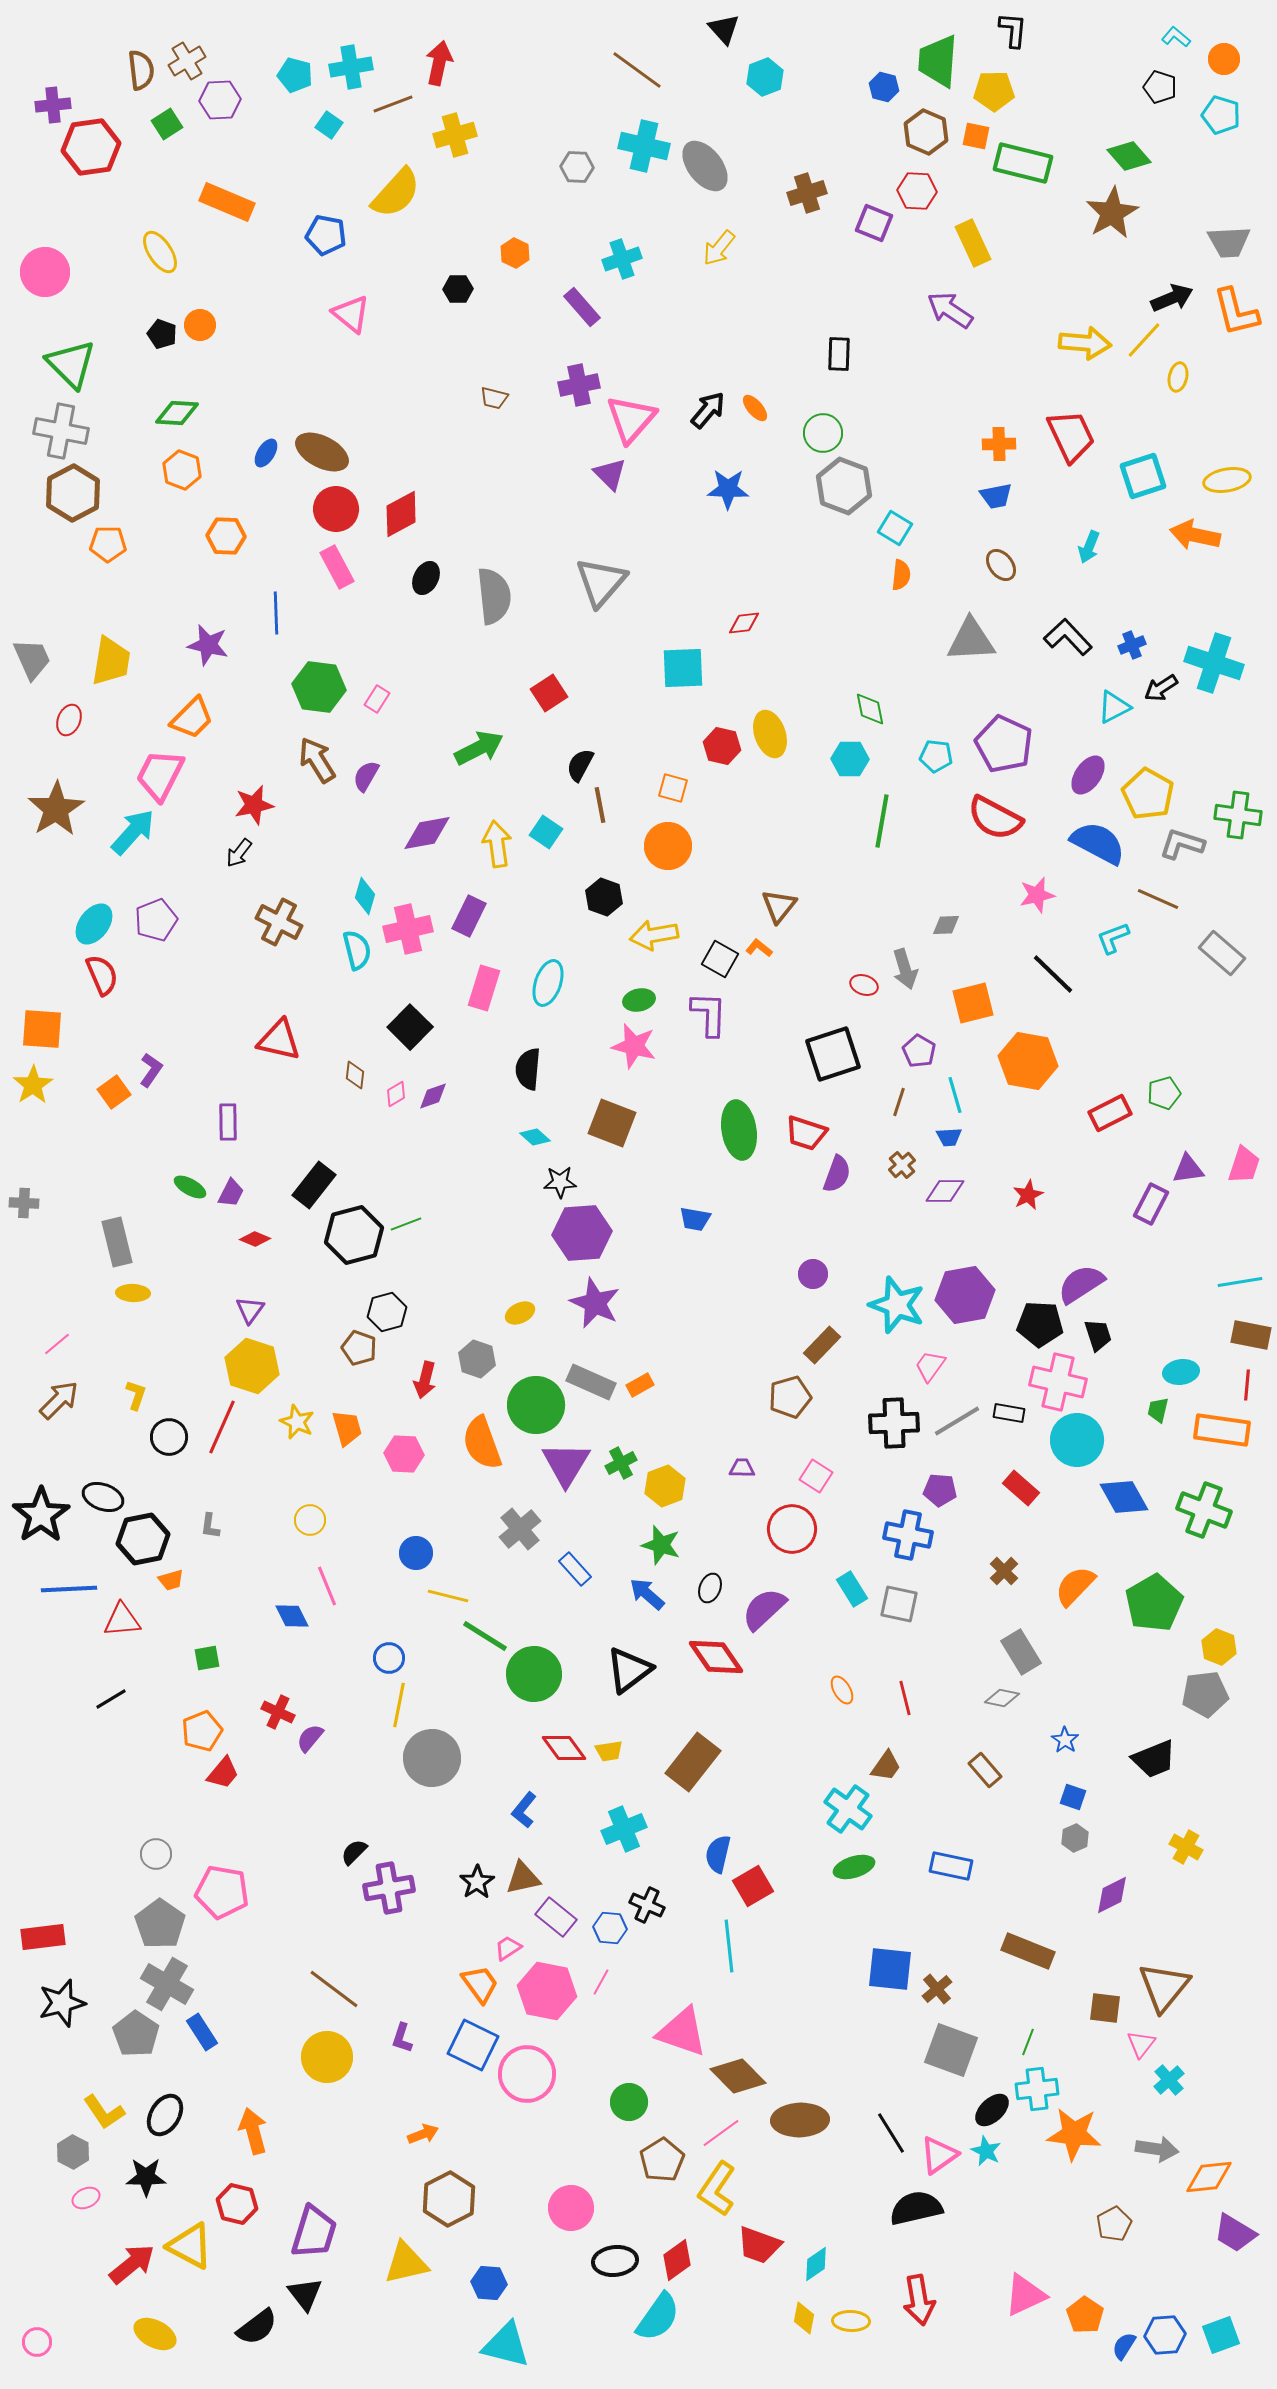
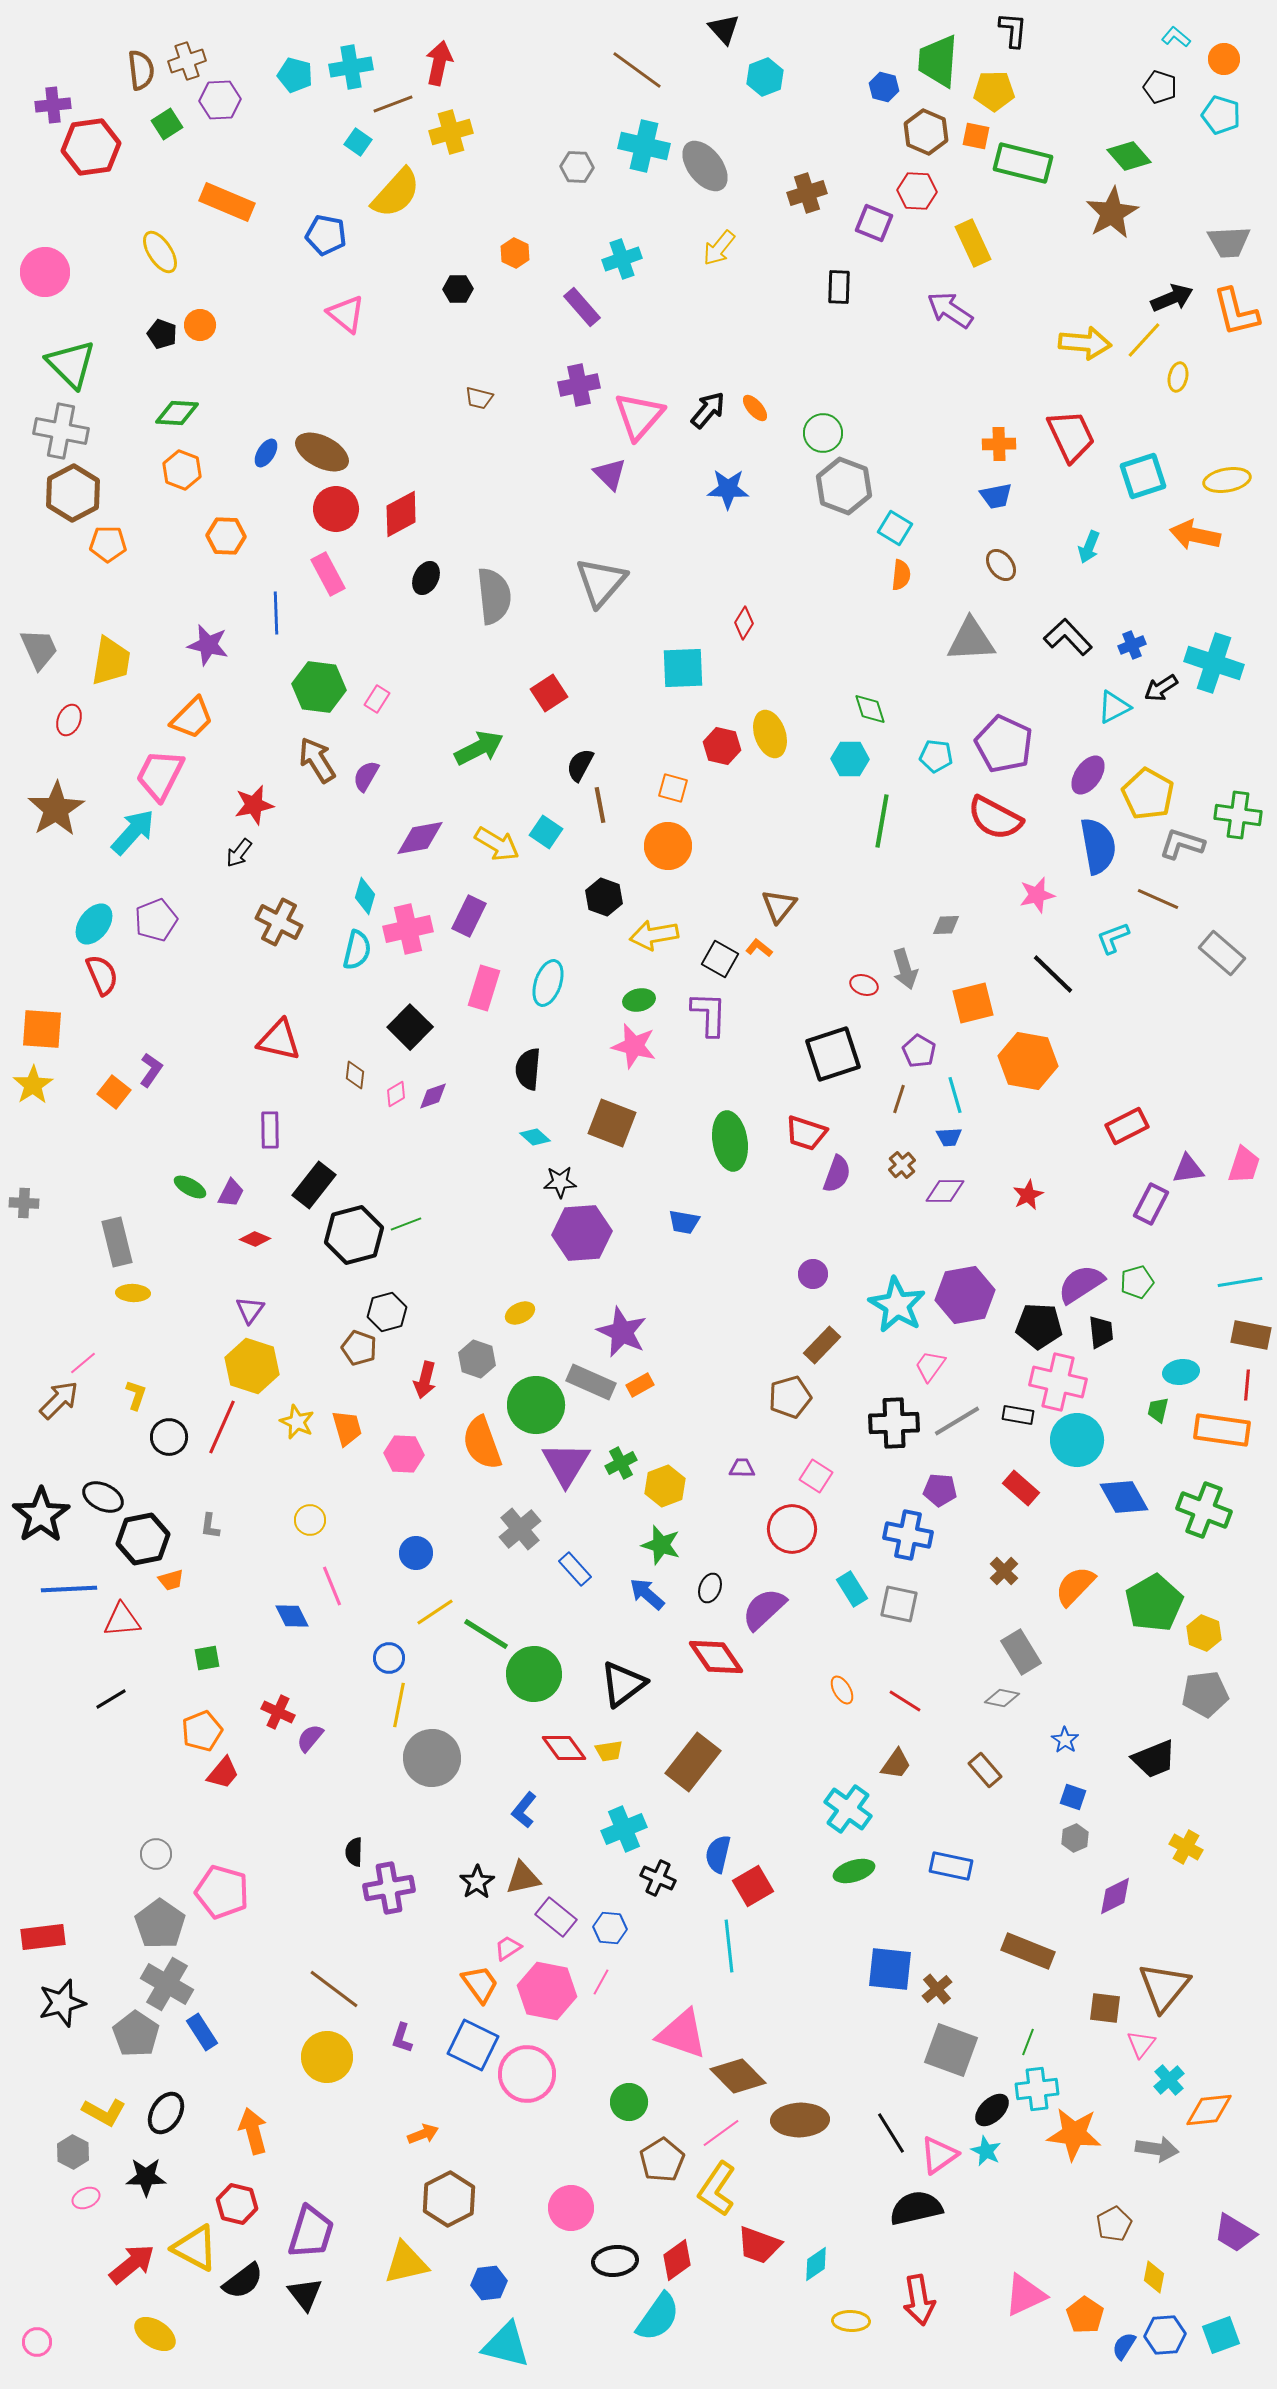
brown cross at (187, 61): rotated 12 degrees clockwise
cyan square at (329, 125): moved 29 px right, 17 px down
yellow cross at (455, 135): moved 4 px left, 3 px up
pink triangle at (351, 314): moved 5 px left
black rectangle at (839, 354): moved 67 px up
brown trapezoid at (494, 398): moved 15 px left
pink triangle at (631, 419): moved 8 px right, 3 px up
pink rectangle at (337, 567): moved 9 px left, 7 px down
red diamond at (744, 623): rotated 52 degrees counterclockwise
gray trapezoid at (32, 659): moved 7 px right, 10 px up
green diamond at (870, 709): rotated 6 degrees counterclockwise
purple diamond at (427, 833): moved 7 px left, 5 px down
blue semicircle at (1098, 843): moved 3 px down; rotated 52 degrees clockwise
yellow arrow at (497, 844): rotated 129 degrees clockwise
cyan semicircle at (357, 950): rotated 27 degrees clockwise
orange square at (114, 1092): rotated 16 degrees counterclockwise
green pentagon at (1164, 1093): moved 27 px left, 189 px down
brown line at (899, 1102): moved 3 px up
red rectangle at (1110, 1113): moved 17 px right, 13 px down
purple rectangle at (228, 1122): moved 42 px right, 8 px down
green ellipse at (739, 1130): moved 9 px left, 11 px down
blue trapezoid at (695, 1219): moved 11 px left, 3 px down
purple star at (595, 1303): moved 27 px right, 29 px down
cyan star at (897, 1305): rotated 10 degrees clockwise
black pentagon at (1040, 1324): moved 1 px left, 2 px down
black trapezoid at (1098, 1335): moved 3 px right, 3 px up; rotated 12 degrees clockwise
pink line at (57, 1344): moved 26 px right, 19 px down
black rectangle at (1009, 1413): moved 9 px right, 2 px down
black ellipse at (103, 1497): rotated 6 degrees clockwise
pink line at (327, 1586): moved 5 px right
yellow line at (448, 1596): moved 13 px left, 16 px down; rotated 48 degrees counterclockwise
green line at (485, 1636): moved 1 px right, 2 px up
yellow hexagon at (1219, 1647): moved 15 px left, 14 px up
black triangle at (629, 1670): moved 6 px left, 14 px down
red line at (905, 1698): moved 3 px down; rotated 44 degrees counterclockwise
brown trapezoid at (886, 1766): moved 10 px right, 2 px up
black semicircle at (354, 1852): rotated 44 degrees counterclockwise
green ellipse at (854, 1867): moved 4 px down
pink pentagon at (222, 1892): rotated 6 degrees clockwise
purple diamond at (1112, 1895): moved 3 px right, 1 px down
black cross at (647, 1905): moved 11 px right, 27 px up
pink triangle at (682, 2032): moved 2 px down
yellow L-shape at (104, 2112): rotated 27 degrees counterclockwise
black ellipse at (165, 2115): moved 1 px right, 2 px up
orange diamond at (1209, 2177): moved 67 px up
purple trapezoid at (314, 2232): moved 3 px left
yellow triangle at (190, 2246): moved 5 px right, 2 px down
blue hexagon at (489, 2283): rotated 12 degrees counterclockwise
yellow diamond at (804, 2318): moved 350 px right, 41 px up
black semicircle at (257, 2327): moved 14 px left, 46 px up
yellow ellipse at (155, 2334): rotated 6 degrees clockwise
